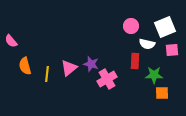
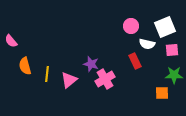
red rectangle: rotated 28 degrees counterclockwise
pink triangle: moved 12 px down
green star: moved 20 px right
pink cross: moved 2 px left
